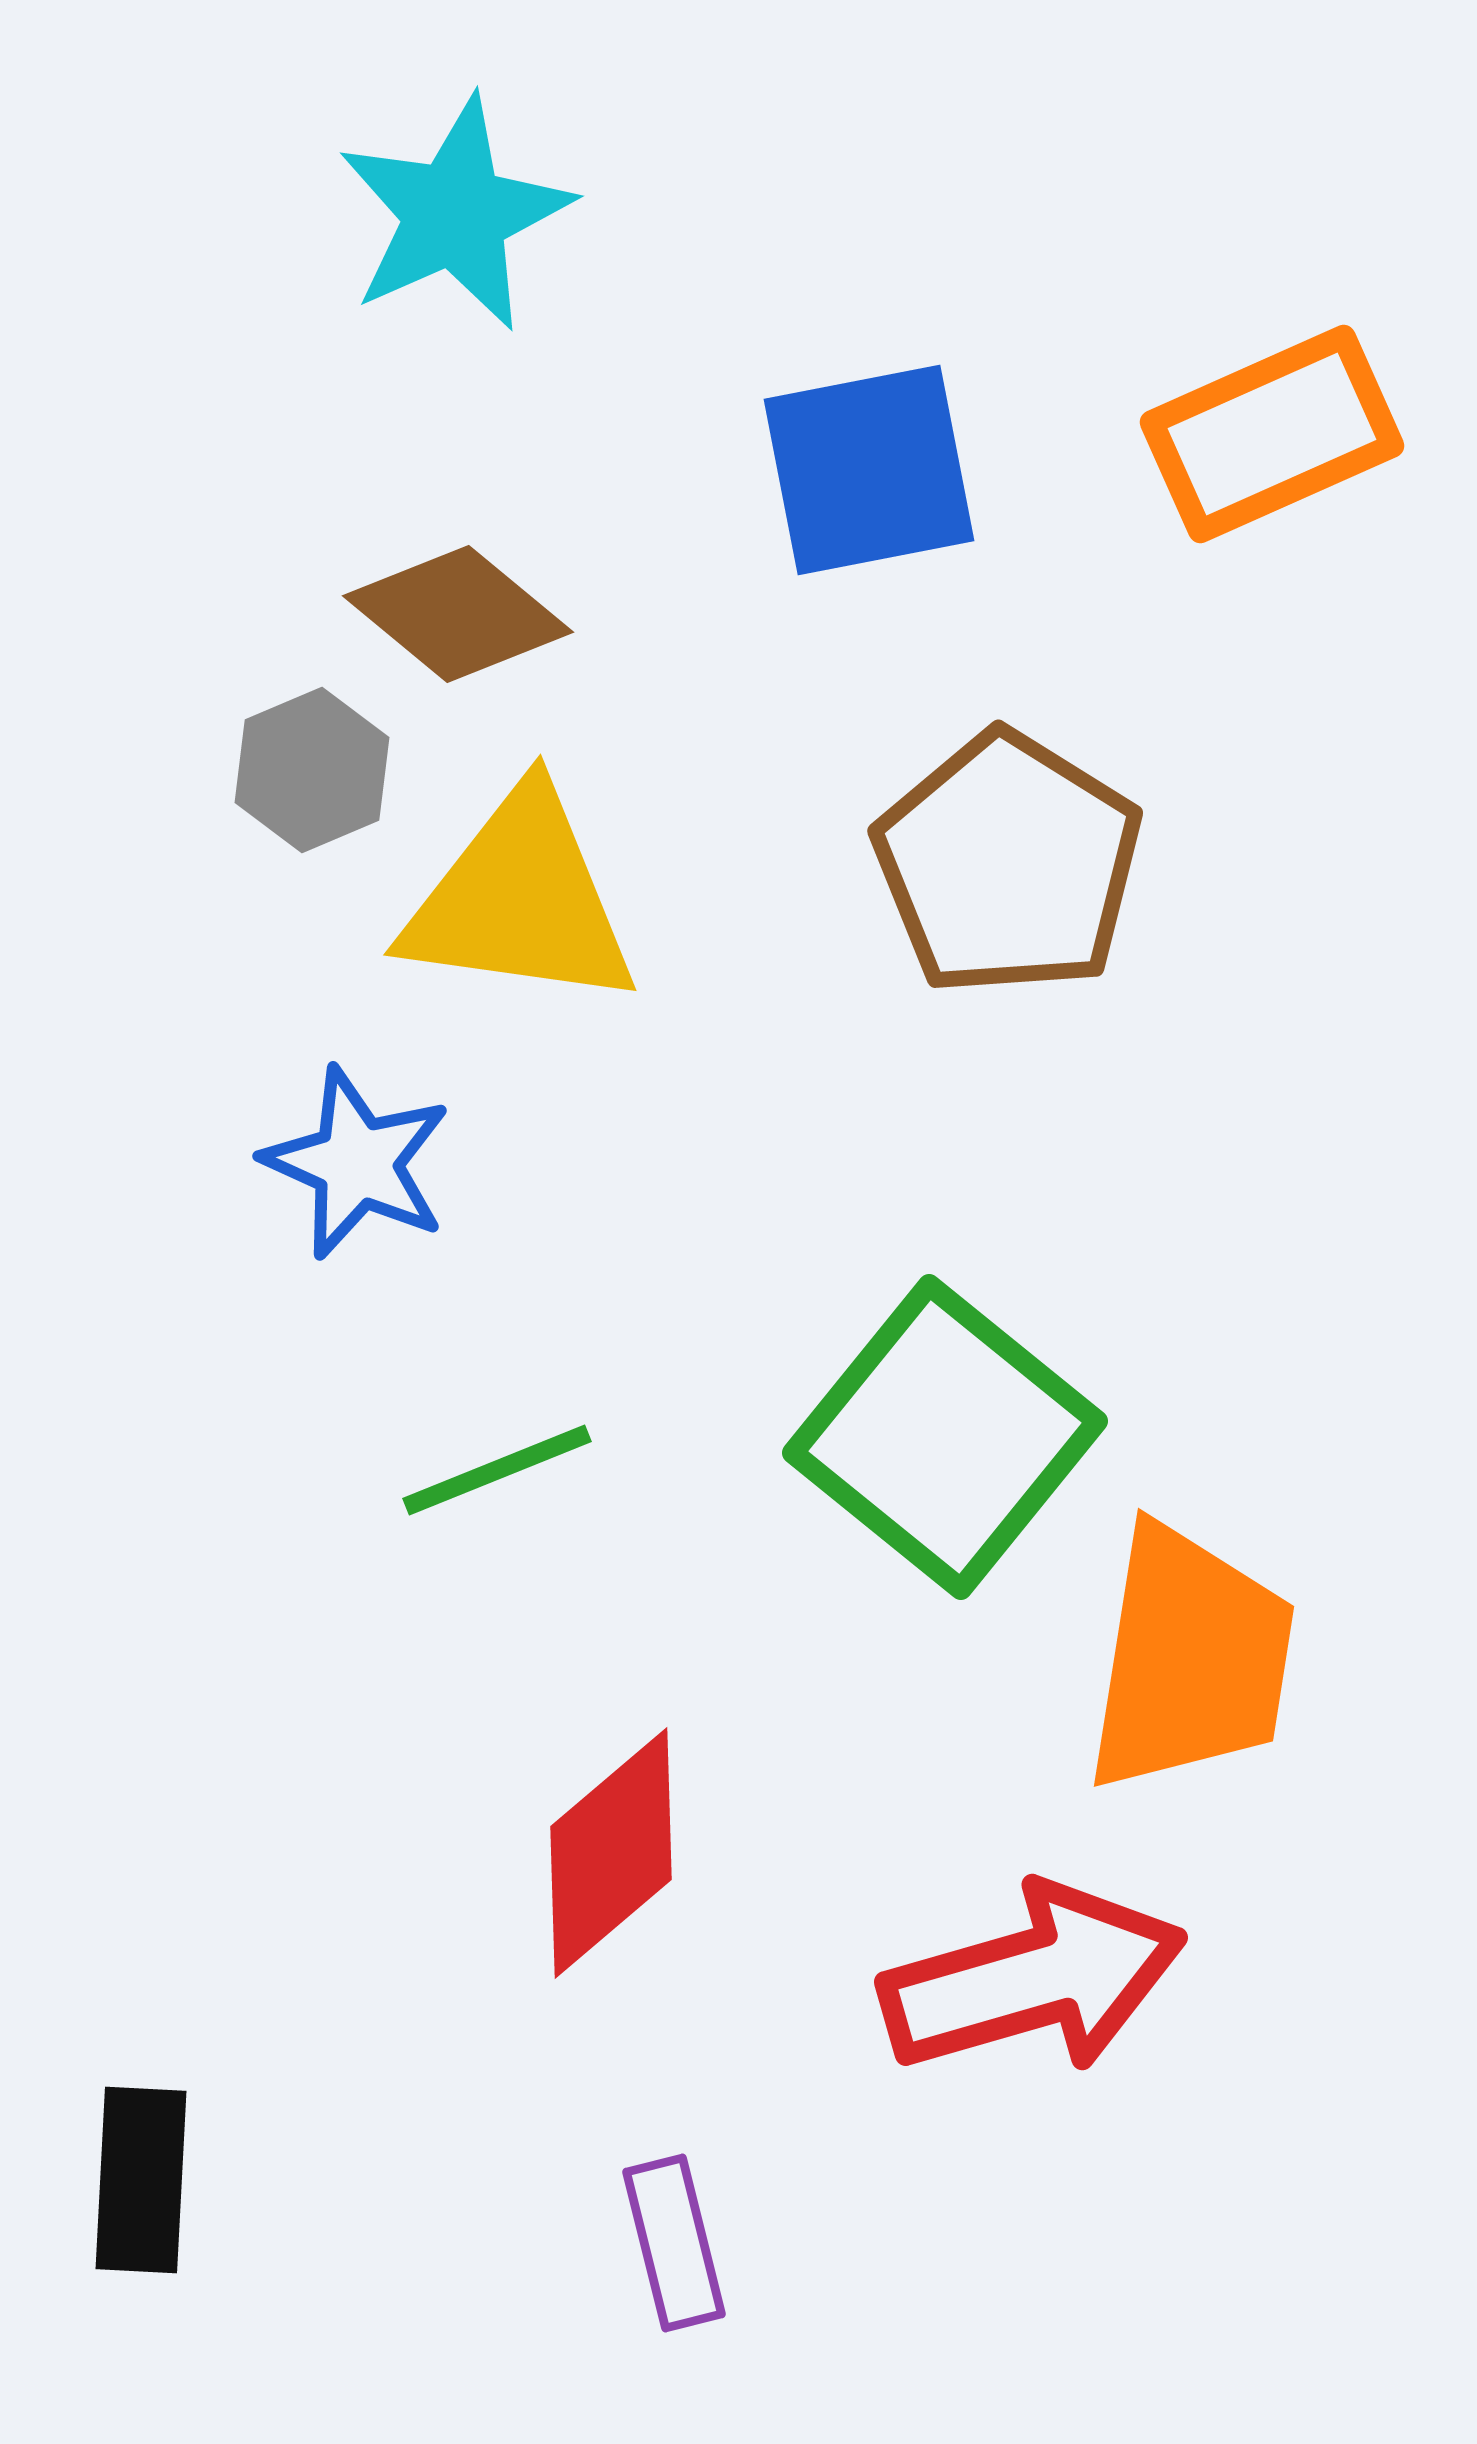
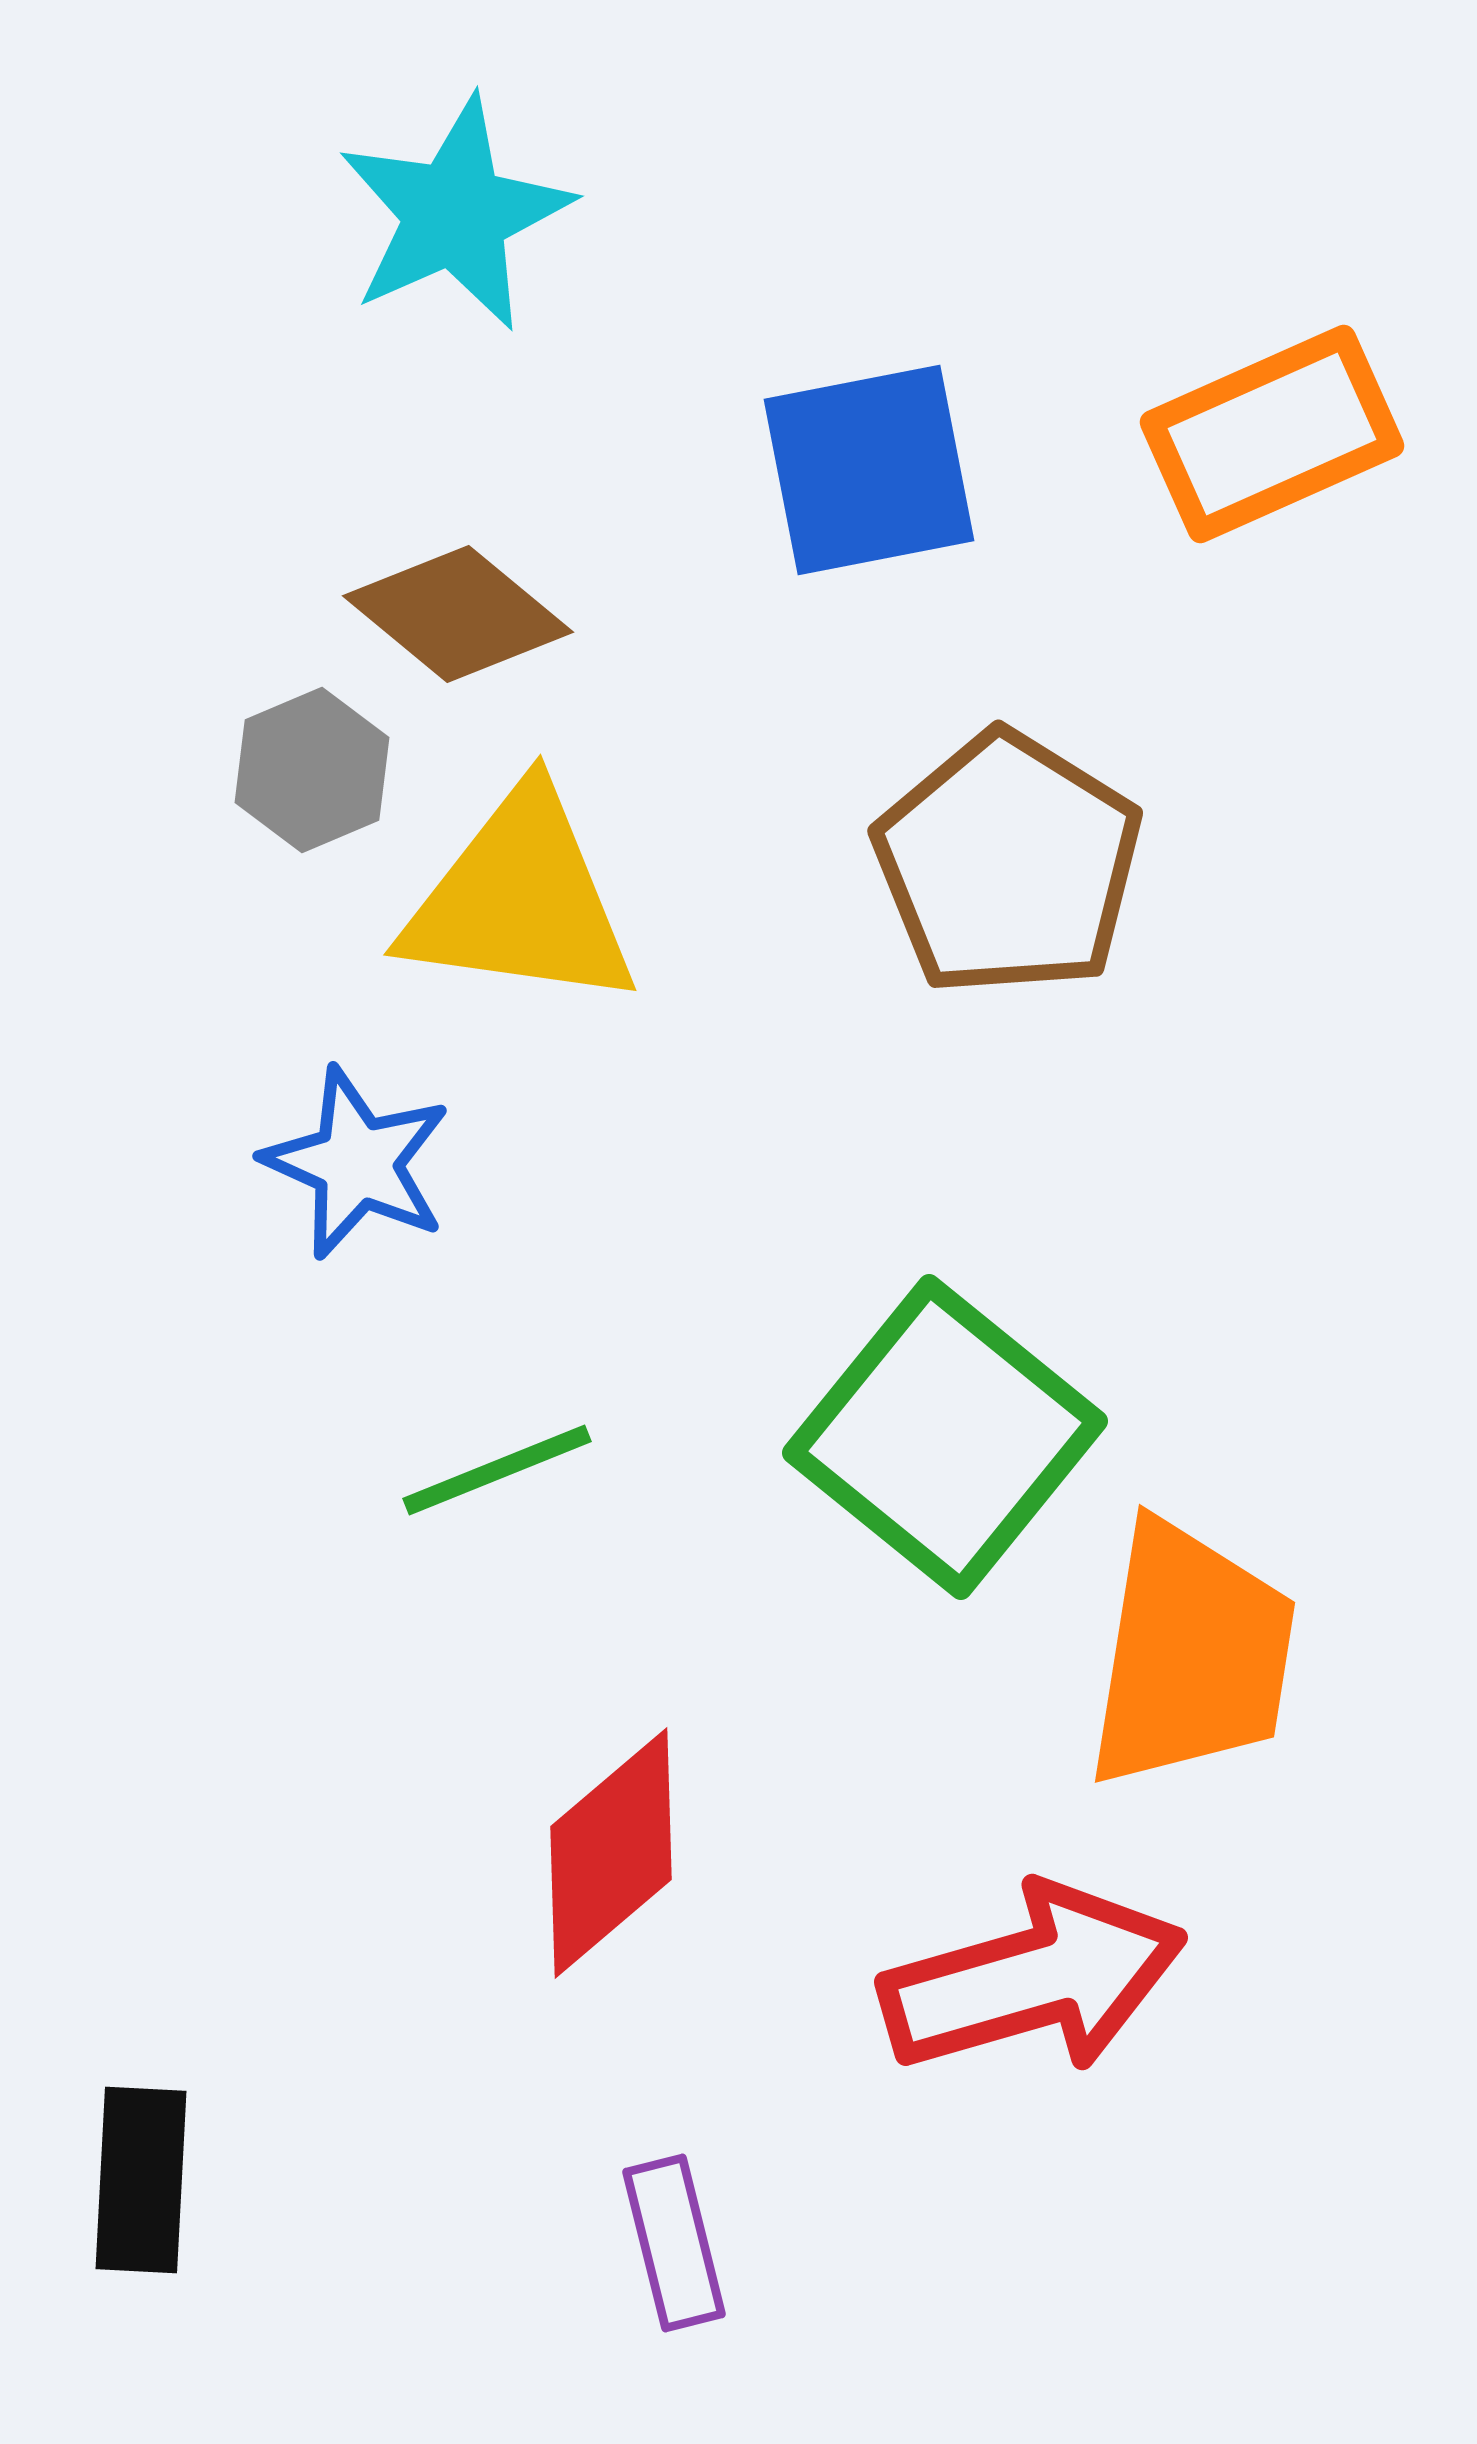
orange trapezoid: moved 1 px right, 4 px up
